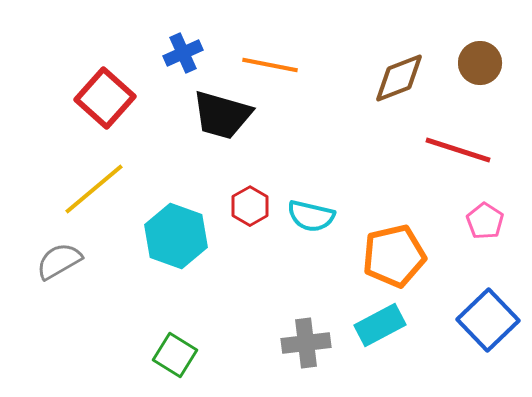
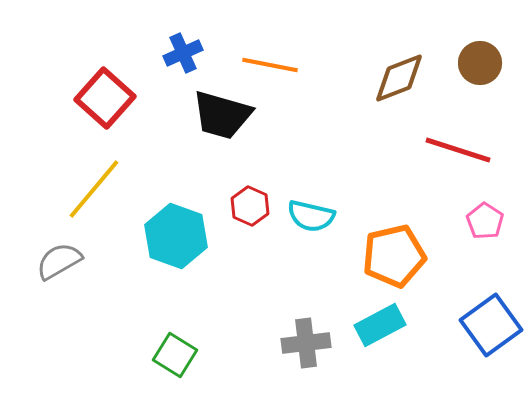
yellow line: rotated 10 degrees counterclockwise
red hexagon: rotated 6 degrees counterclockwise
blue square: moved 3 px right, 5 px down; rotated 8 degrees clockwise
